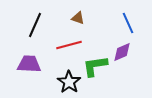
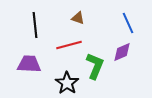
black line: rotated 30 degrees counterclockwise
green L-shape: rotated 120 degrees clockwise
black star: moved 2 px left, 1 px down
